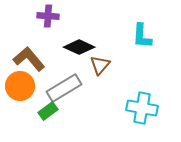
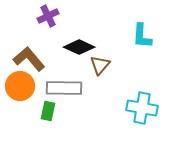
purple cross: rotated 30 degrees counterclockwise
gray rectangle: rotated 32 degrees clockwise
green rectangle: rotated 42 degrees counterclockwise
